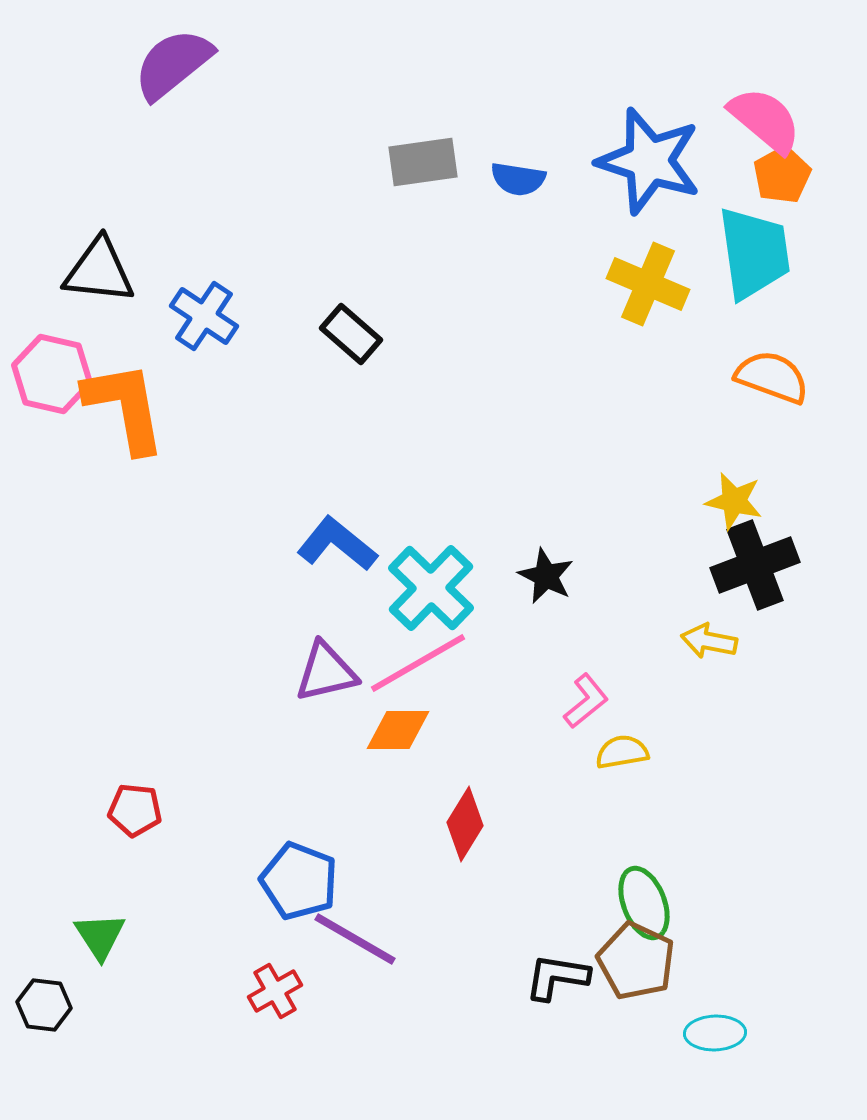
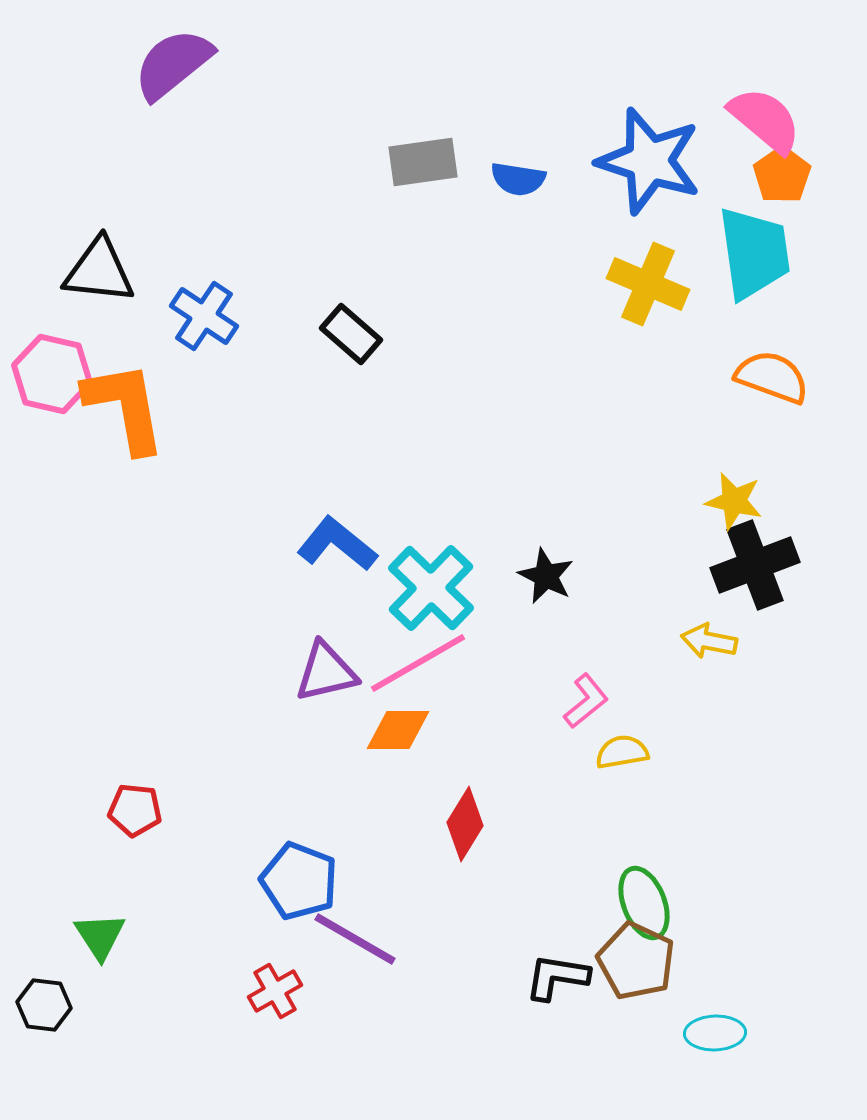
orange pentagon: rotated 6 degrees counterclockwise
